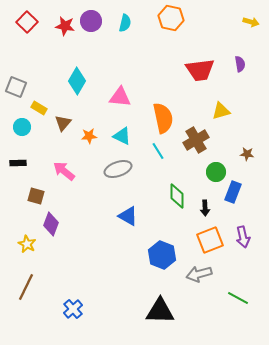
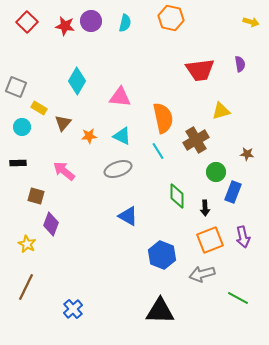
gray arrow: moved 3 px right
